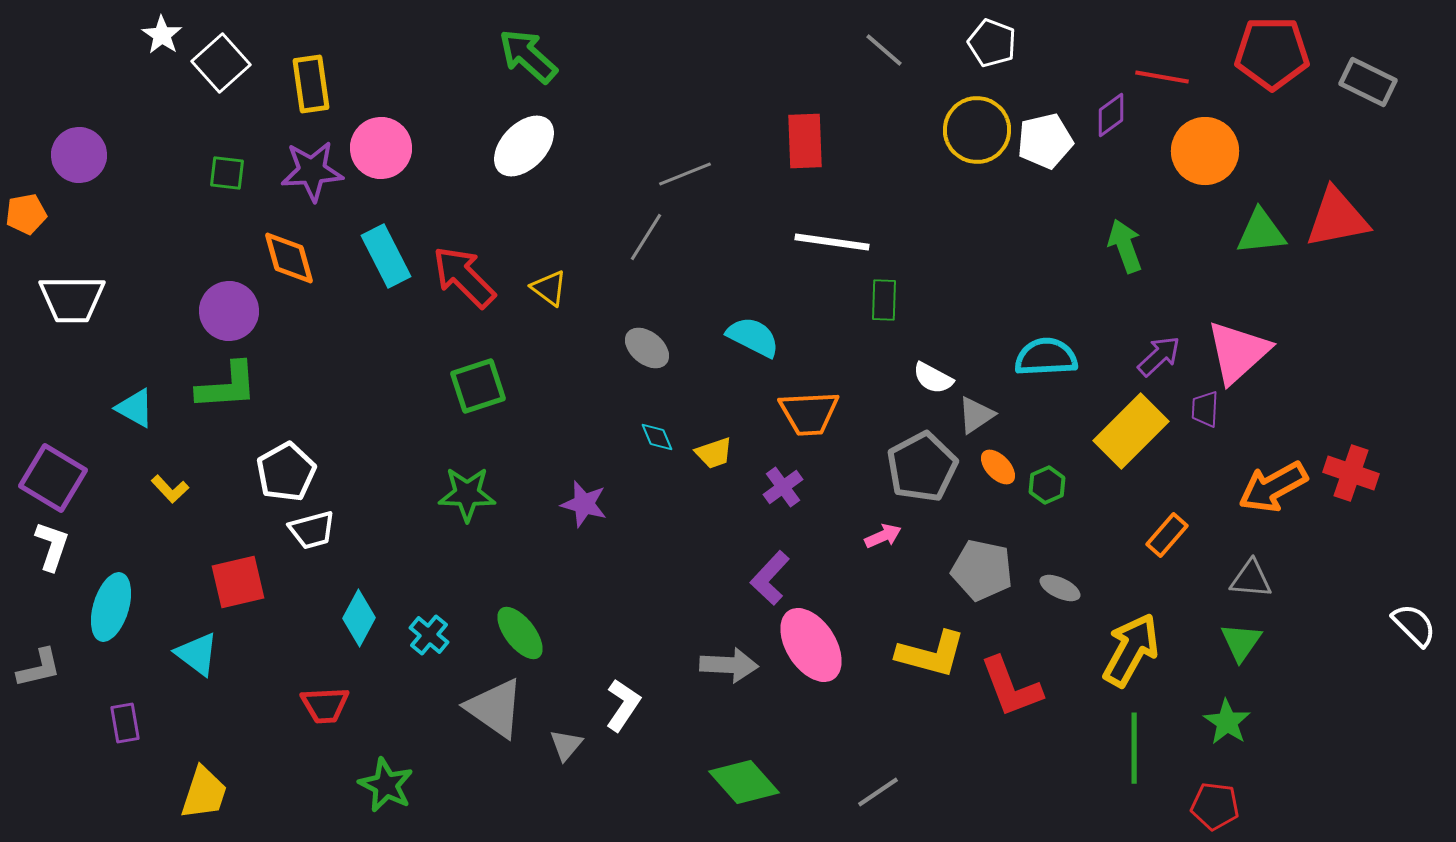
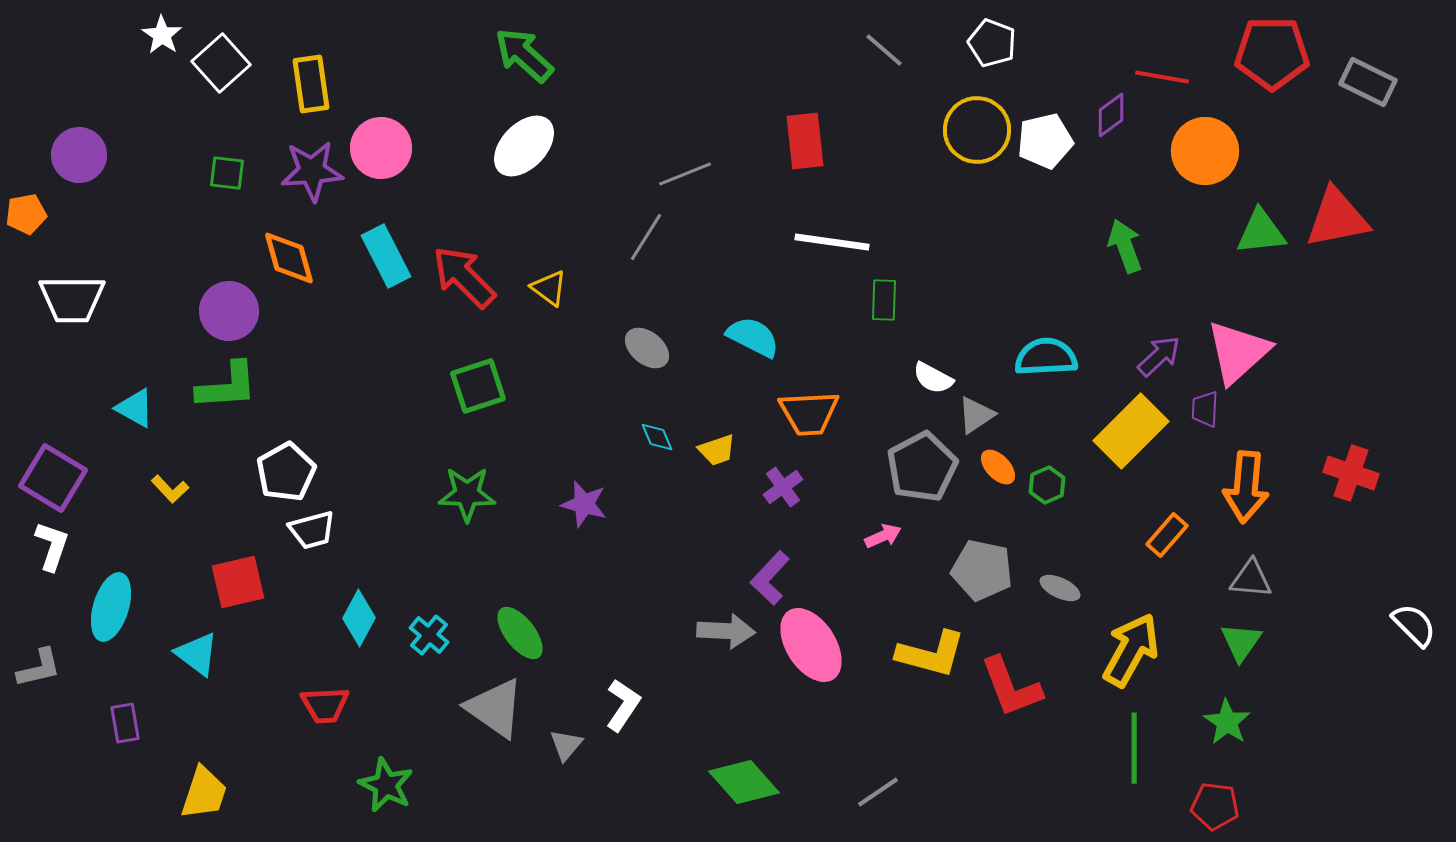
green arrow at (528, 56): moved 4 px left, 1 px up
red rectangle at (805, 141): rotated 4 degrees counterclockwise
yellow trapezoid at (714, 453): moved 3 px right, 3 px up
orange arrow at (1273, 487): moved 27 px left; rotated 56 degrees counterclockwise
gray arrow at (729, 665): moved 3 px left, 34 px up
